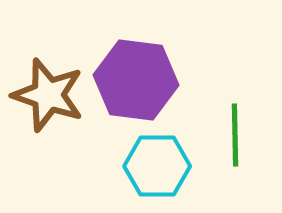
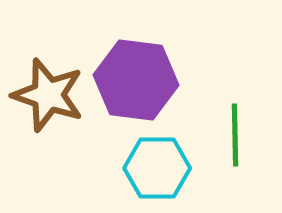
cyan hexagon: moved 2 px down
